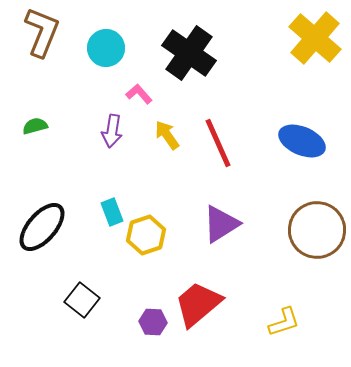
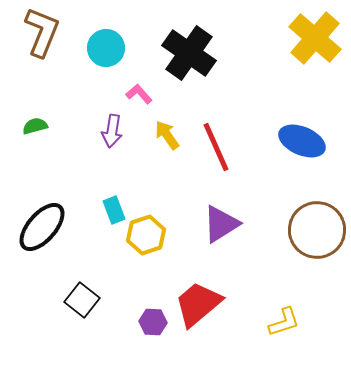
red line: moved 2 px left, 4 px down
cyan rectangle: moved 2 px right, 2 px up
